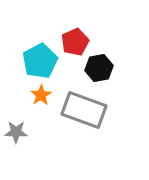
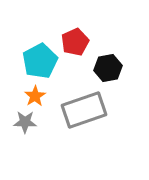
black hexagon: moved 9 px right
orange star: moved 6 px left, 1 px down
gray rectangle: rotated 39 degrees counterclockwise
gray star: moved 9 px right, 10 px up
